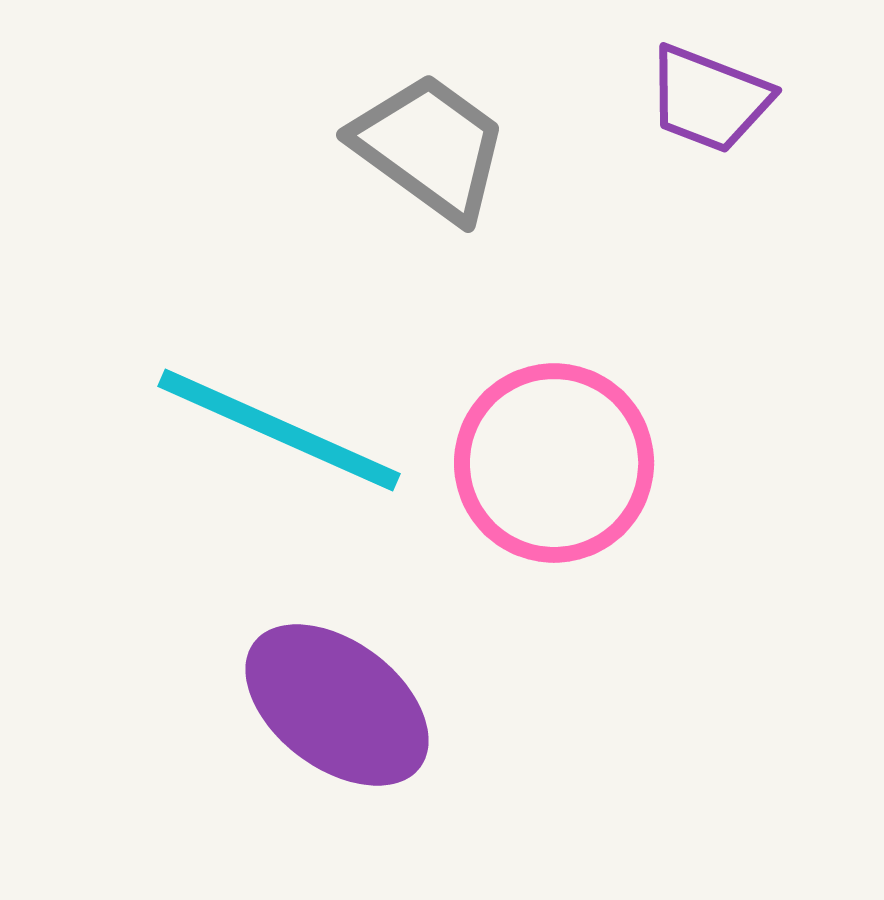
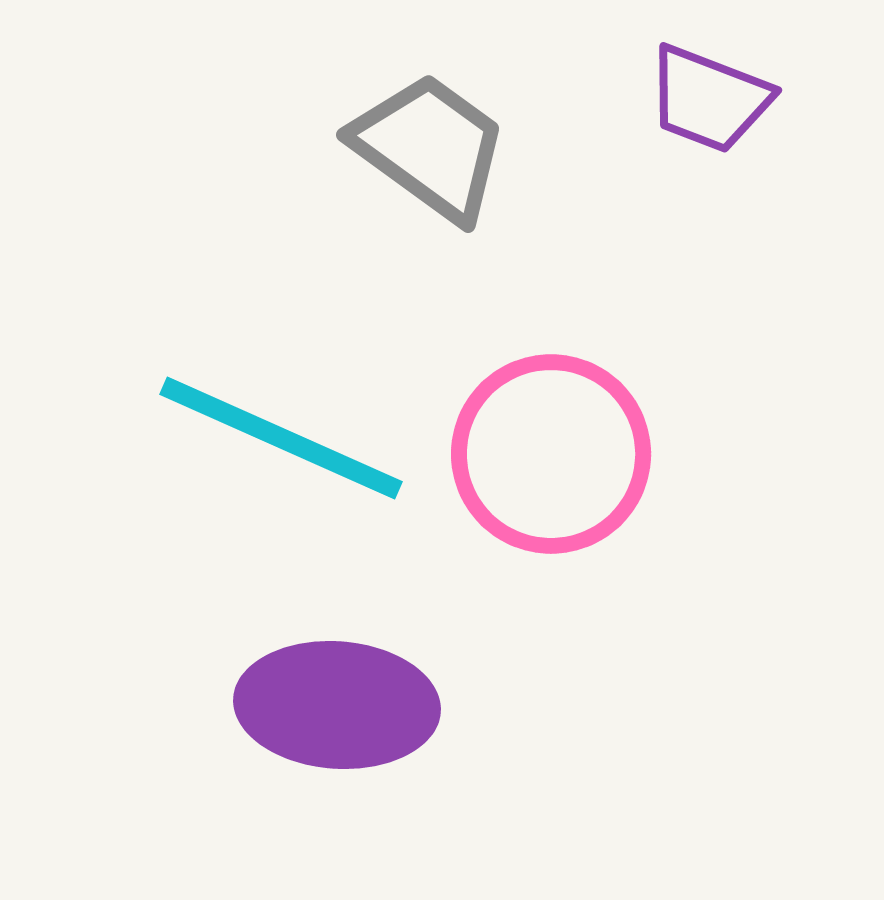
cyan line: moved 2 px right, 8 px down
pink circle: moved 3 px left, 9 px up
purple ellipse: rotated 33 degrees counterclockwise
